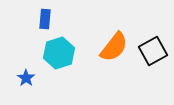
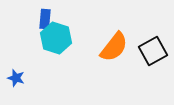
cyan hexagon: moved 3 px left, 15 px up; rotated 24 degrees counterclockwise
blue star: moved 10 px left; rotated 18 degrees counterclockwise
